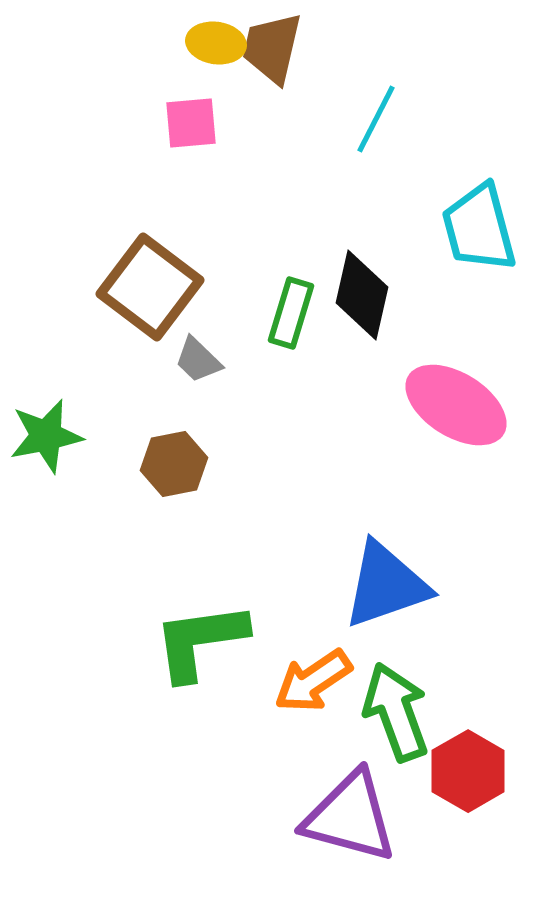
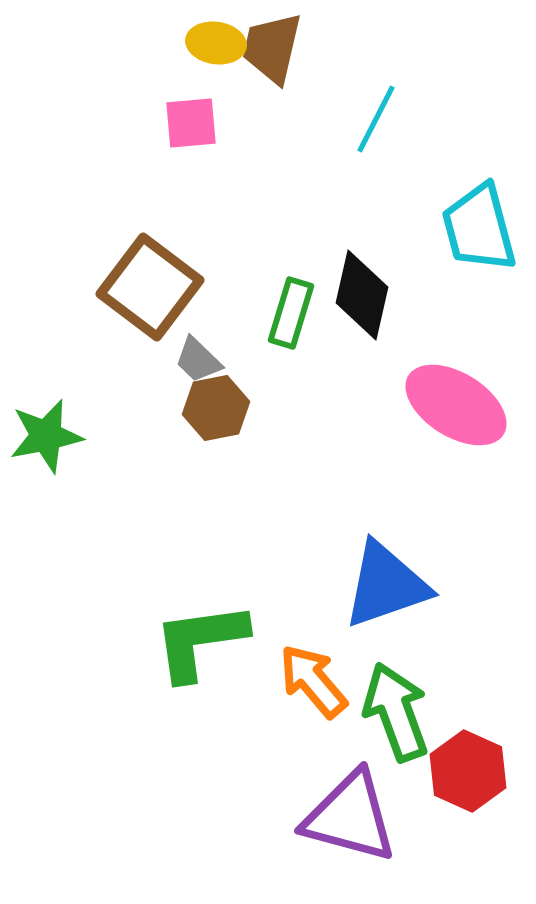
brown hexagon: moved 42 px right, 56 px up
orange arrow: rotated 84 degrees clockwise
red hexagon: rotated 6 degrees counterclockwise
